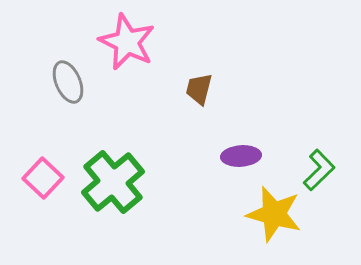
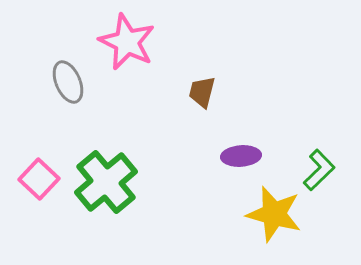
brown trapezoid: moved 3 px right, 3 px down
pink square: moved 4 px left, 1 px down
green cross: moved 7 px left
